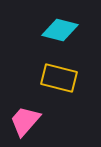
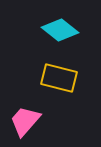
cyan diamond: rotated 24 degrees clockwise
